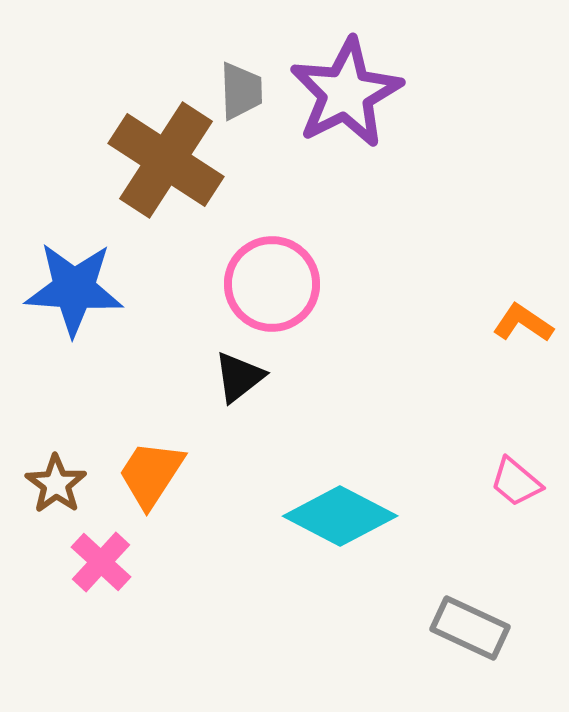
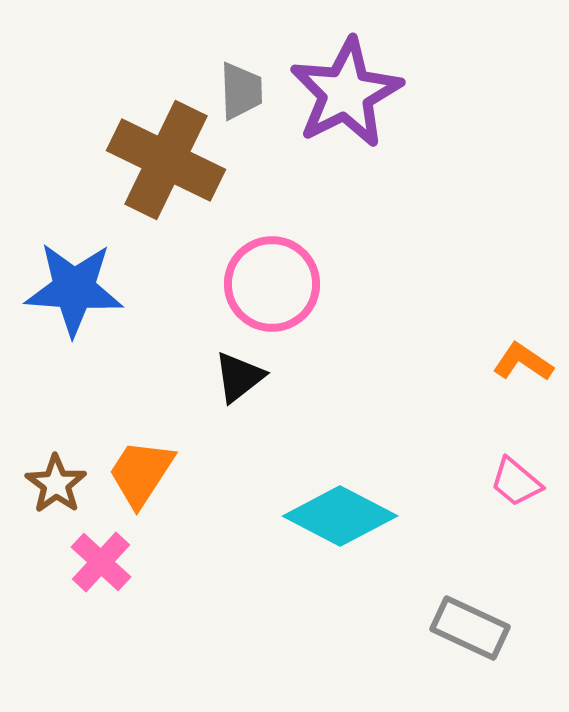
brown cross: rotated 7 degrees counterclockwise
orange L-shape: moved 39 px down
orange trapezoid: moved 10 px left, 1 px up
